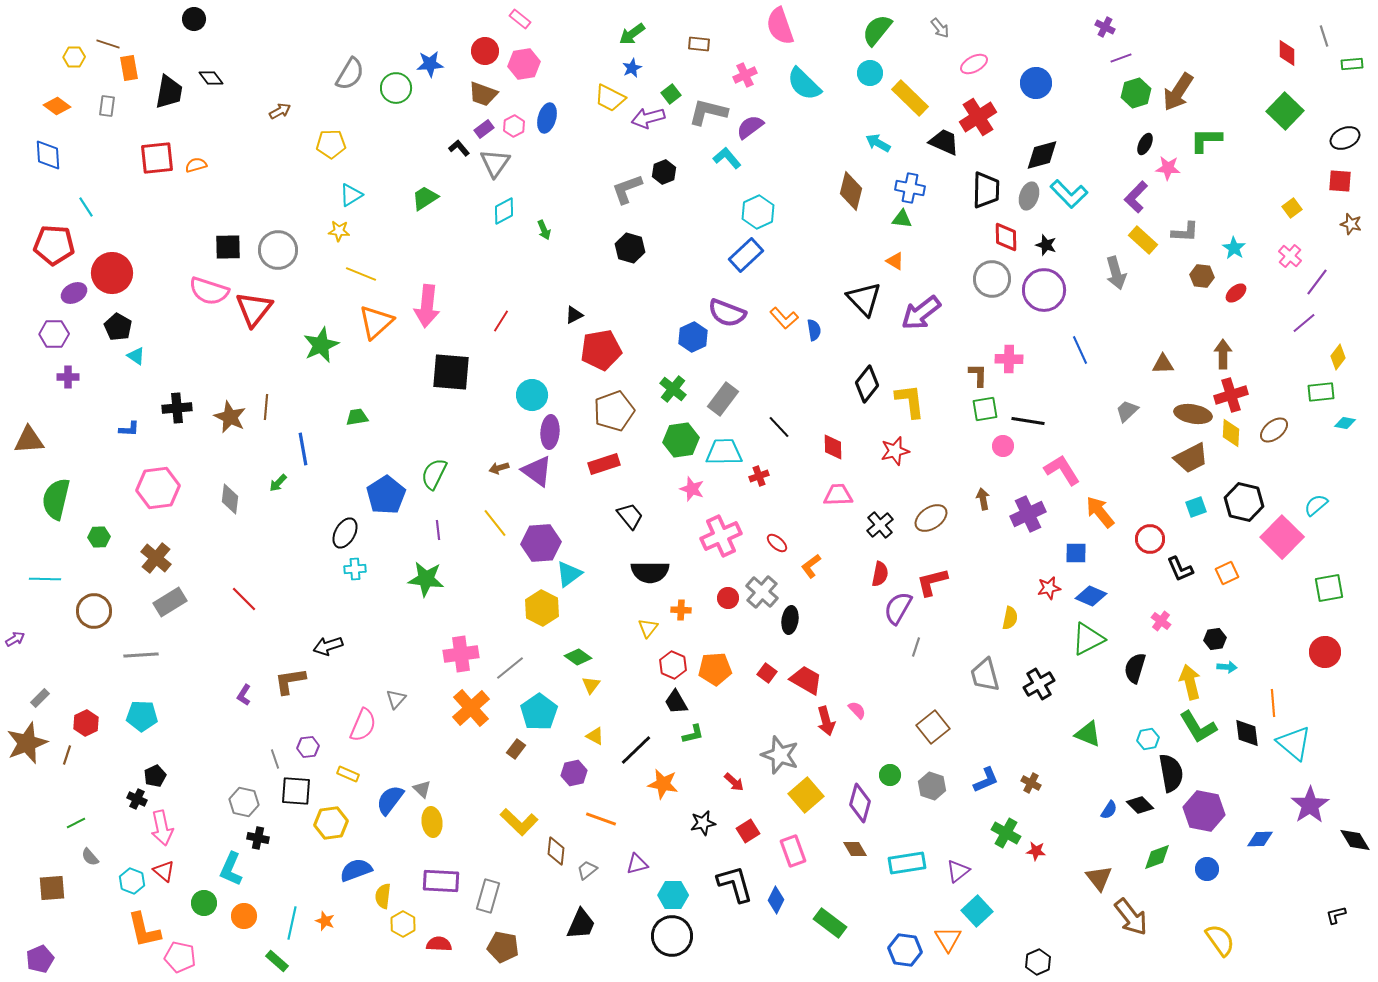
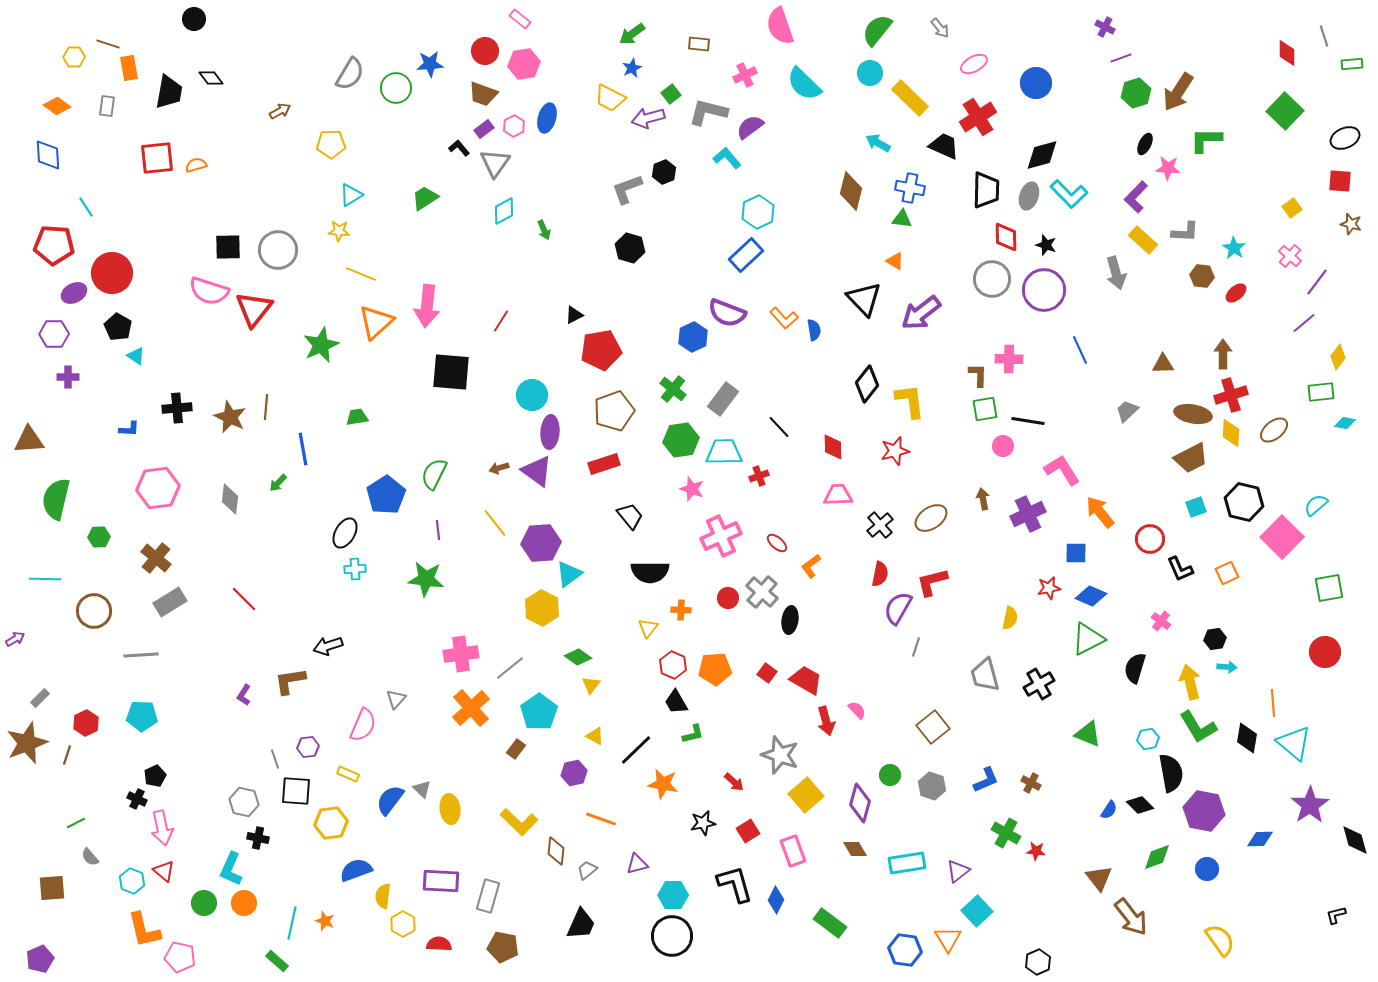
black trapezoid at (944, 142): moved 4 px down
black diamond at (1247, 733): moved 5 px down; rotated 16 degrees clockwise
yellow ellipse at (432, 822): moved 18 px right, 13 px up
black diamond at (1355, 840): rotated 16 degrees clockwise
orange circle at (244, 916): moved 13 px up
